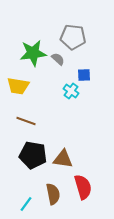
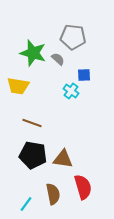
green star: rotated 24 degrees clockwise
brown line: moved 6 px right, 2 px down
